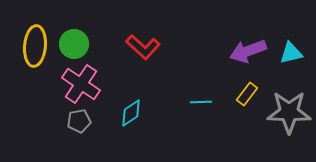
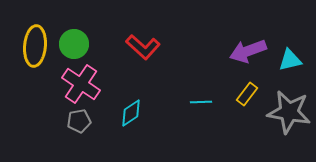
cyan triangle: moved 1 px left, 7 px down
gray star: rotated 9 degrees clockwise
